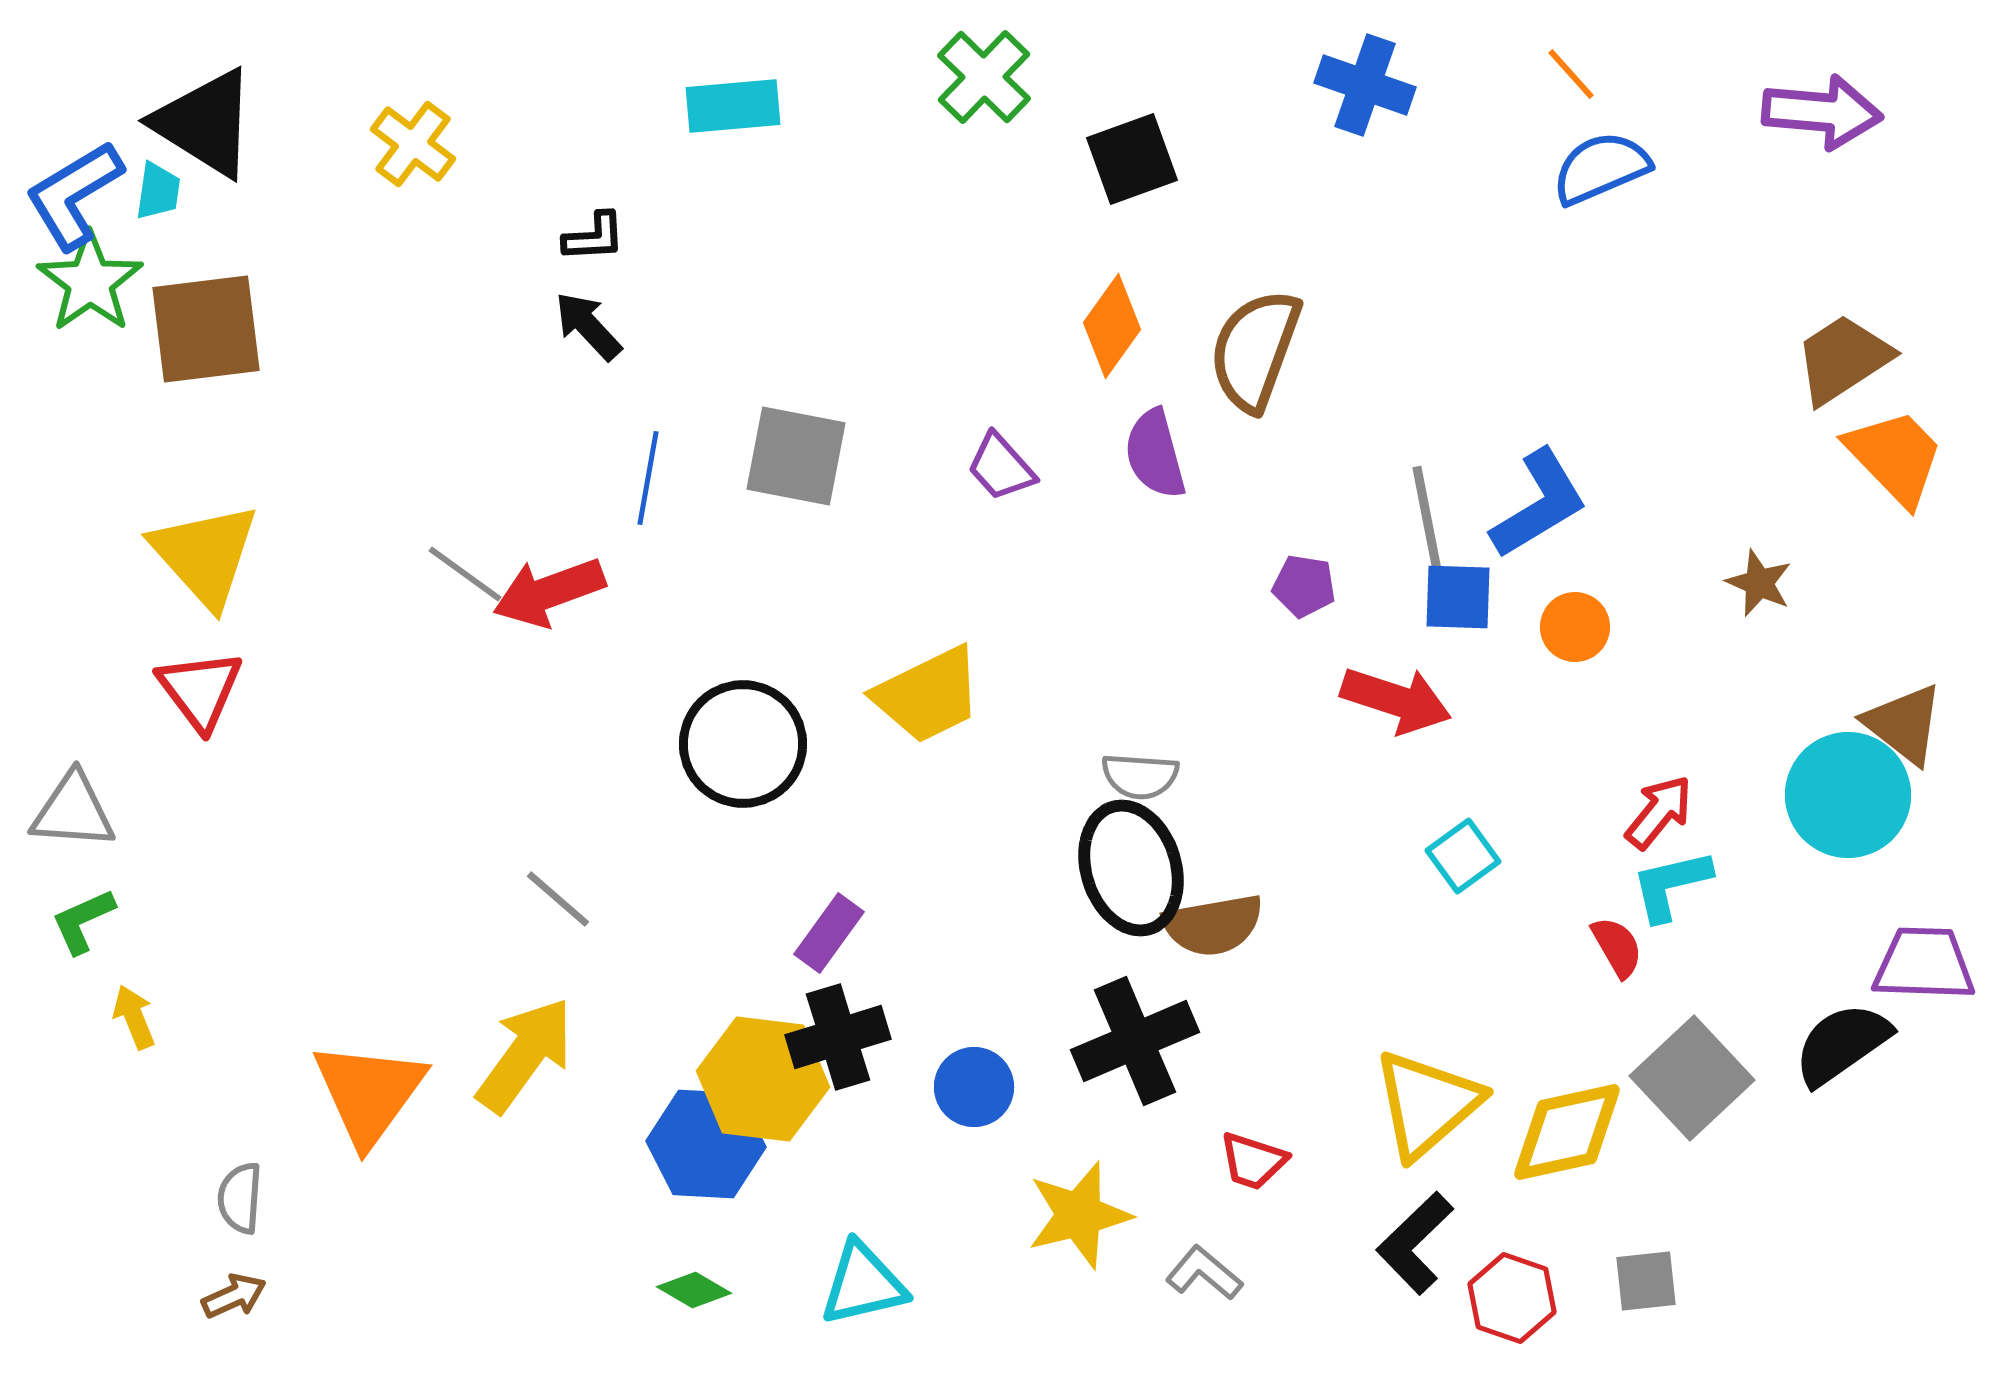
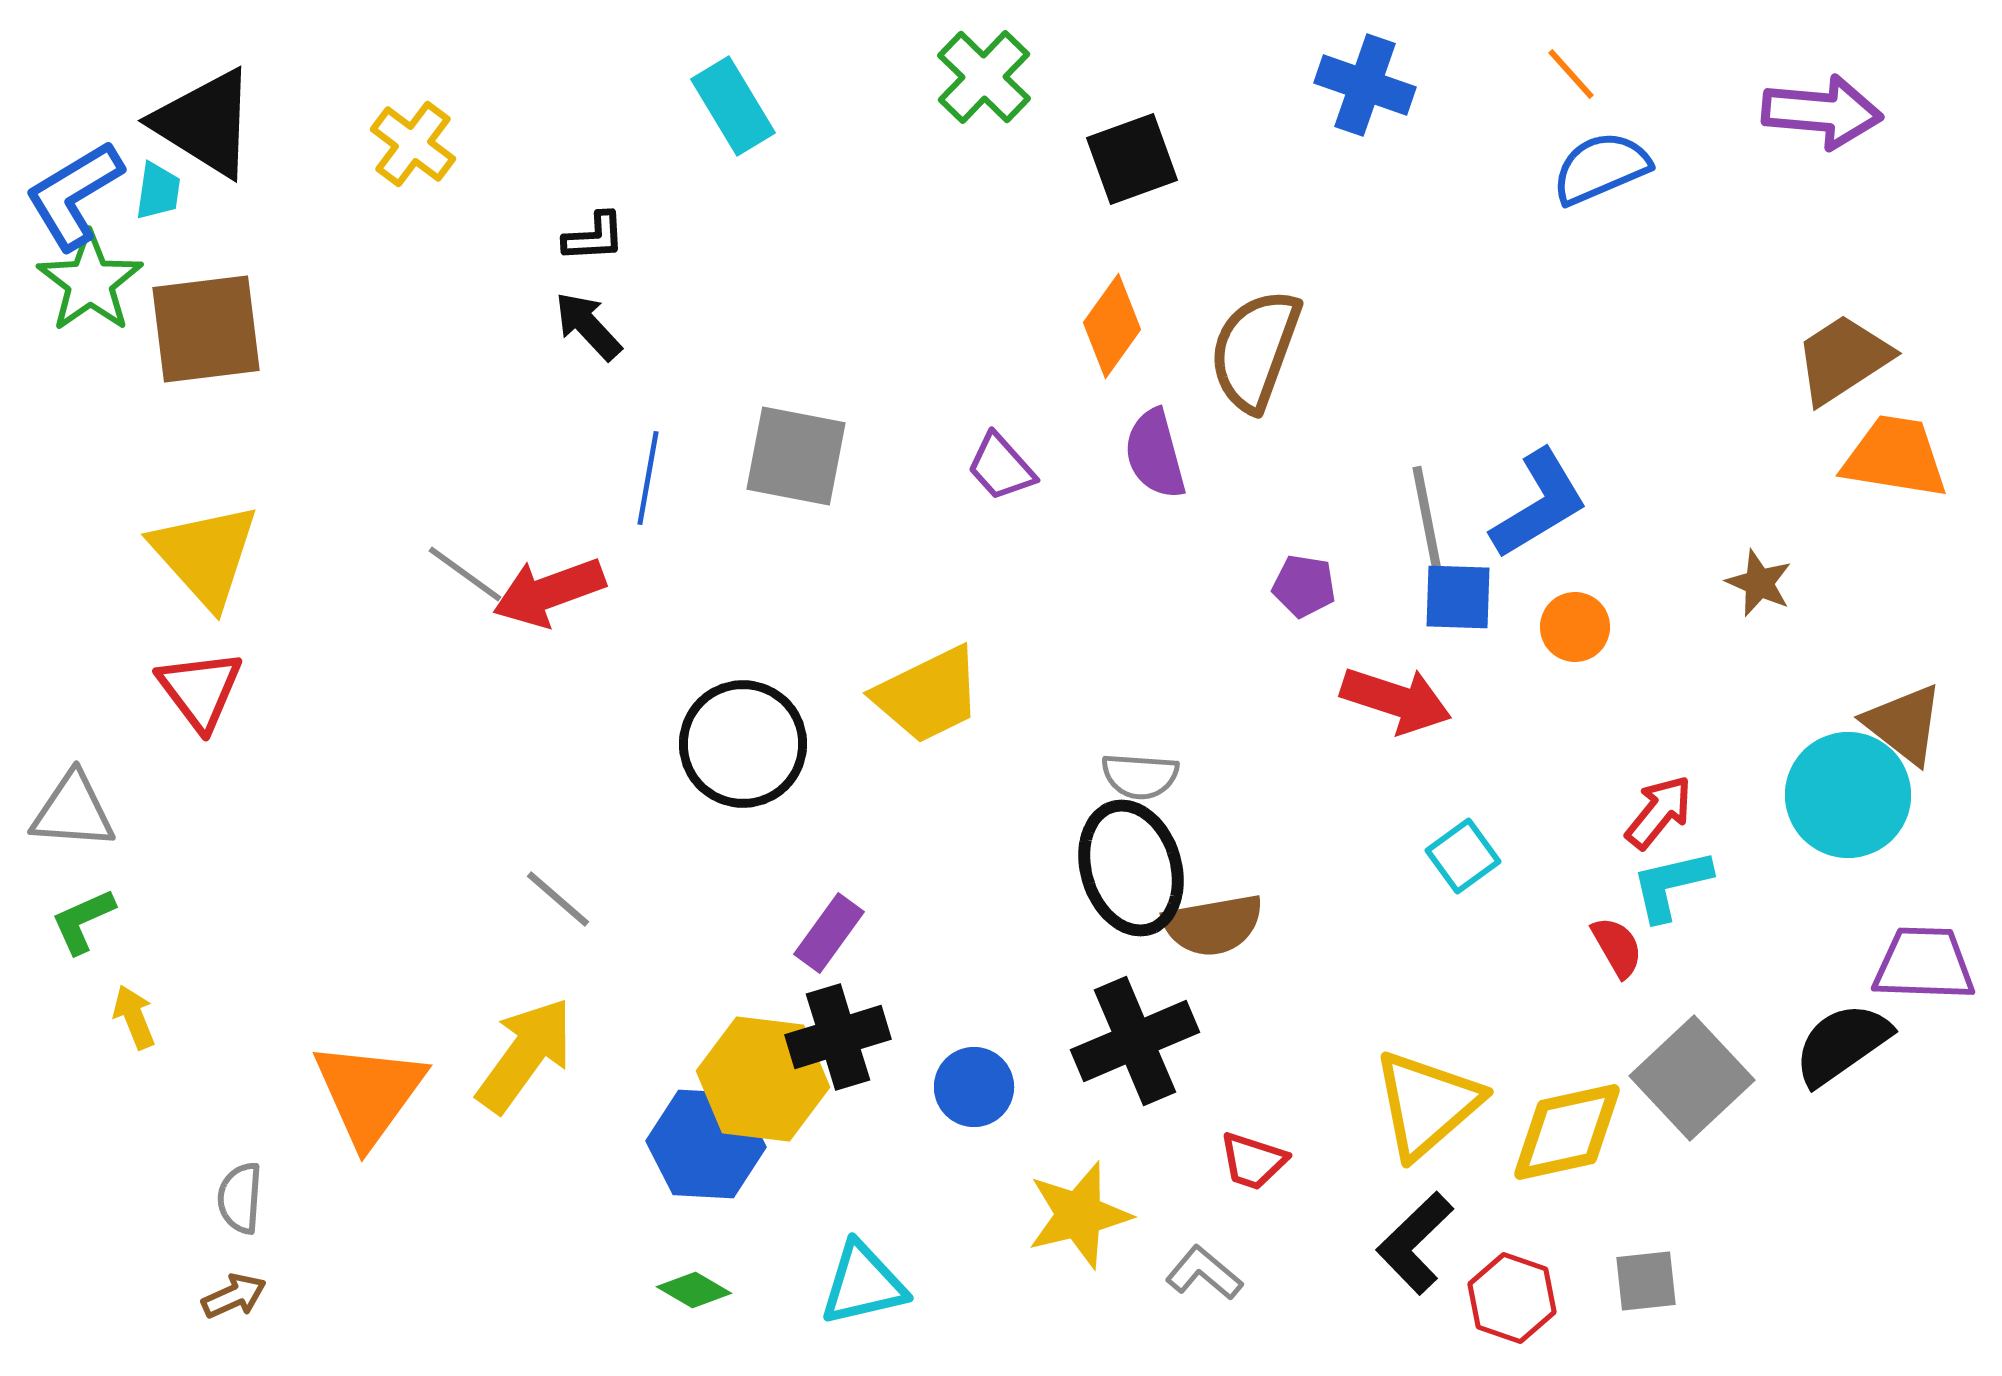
cyan rectangle at (733, 106): rotated 64 degrees clockwise
orange trapezoid at (1895, 457): rotated 37 degrees counterclockwise
